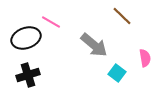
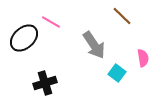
black ellipse: moved 2 px left; rotated 24 degrees counterclockwise
gray arrow: rotated 16 degrees clockwise
pink semicircle: moved 2 px left
black cross: moved 17 px right, 8 px down
